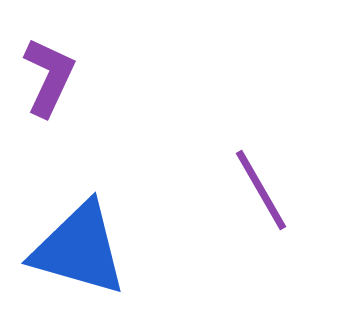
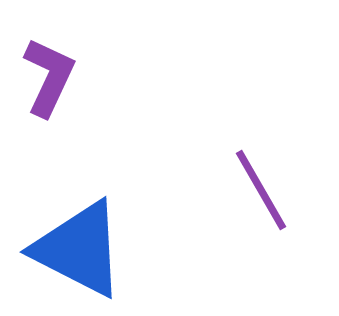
blue triangle: rotated 11 degrees clockwise
